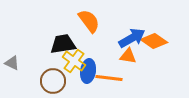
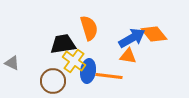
orange semicircle: moved 7 px down; rotated 20 degrees clockwise
orange diamond: moved 7 px up; rotated 16 degrees clockwise
orange line: moved 2 px up
